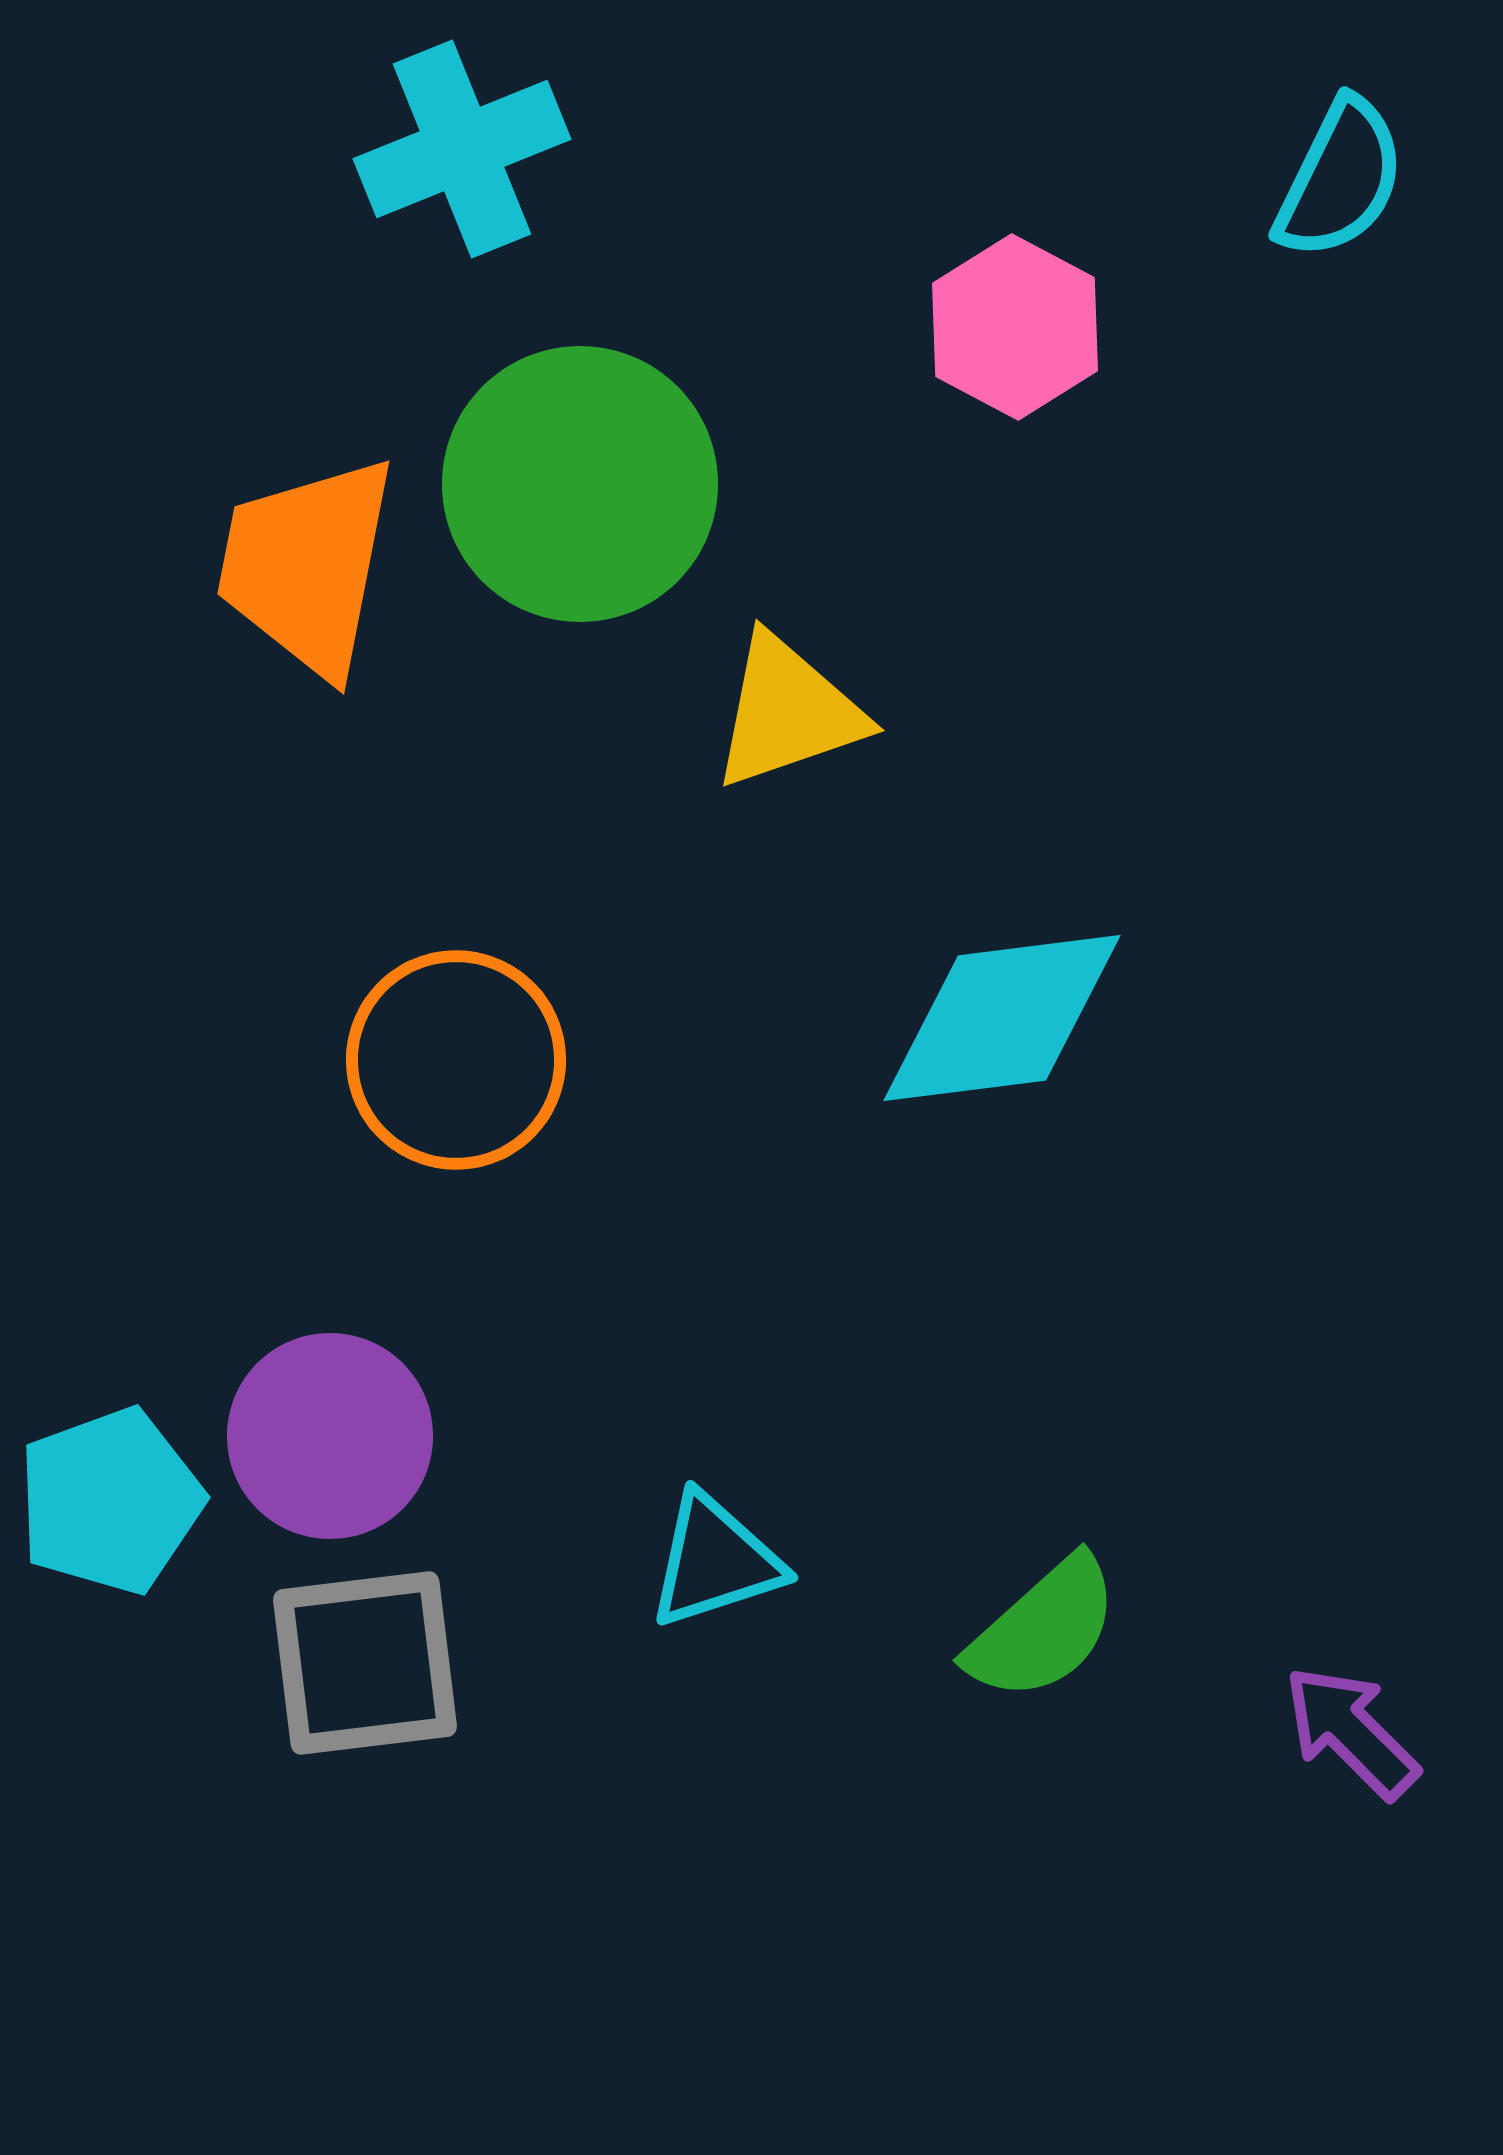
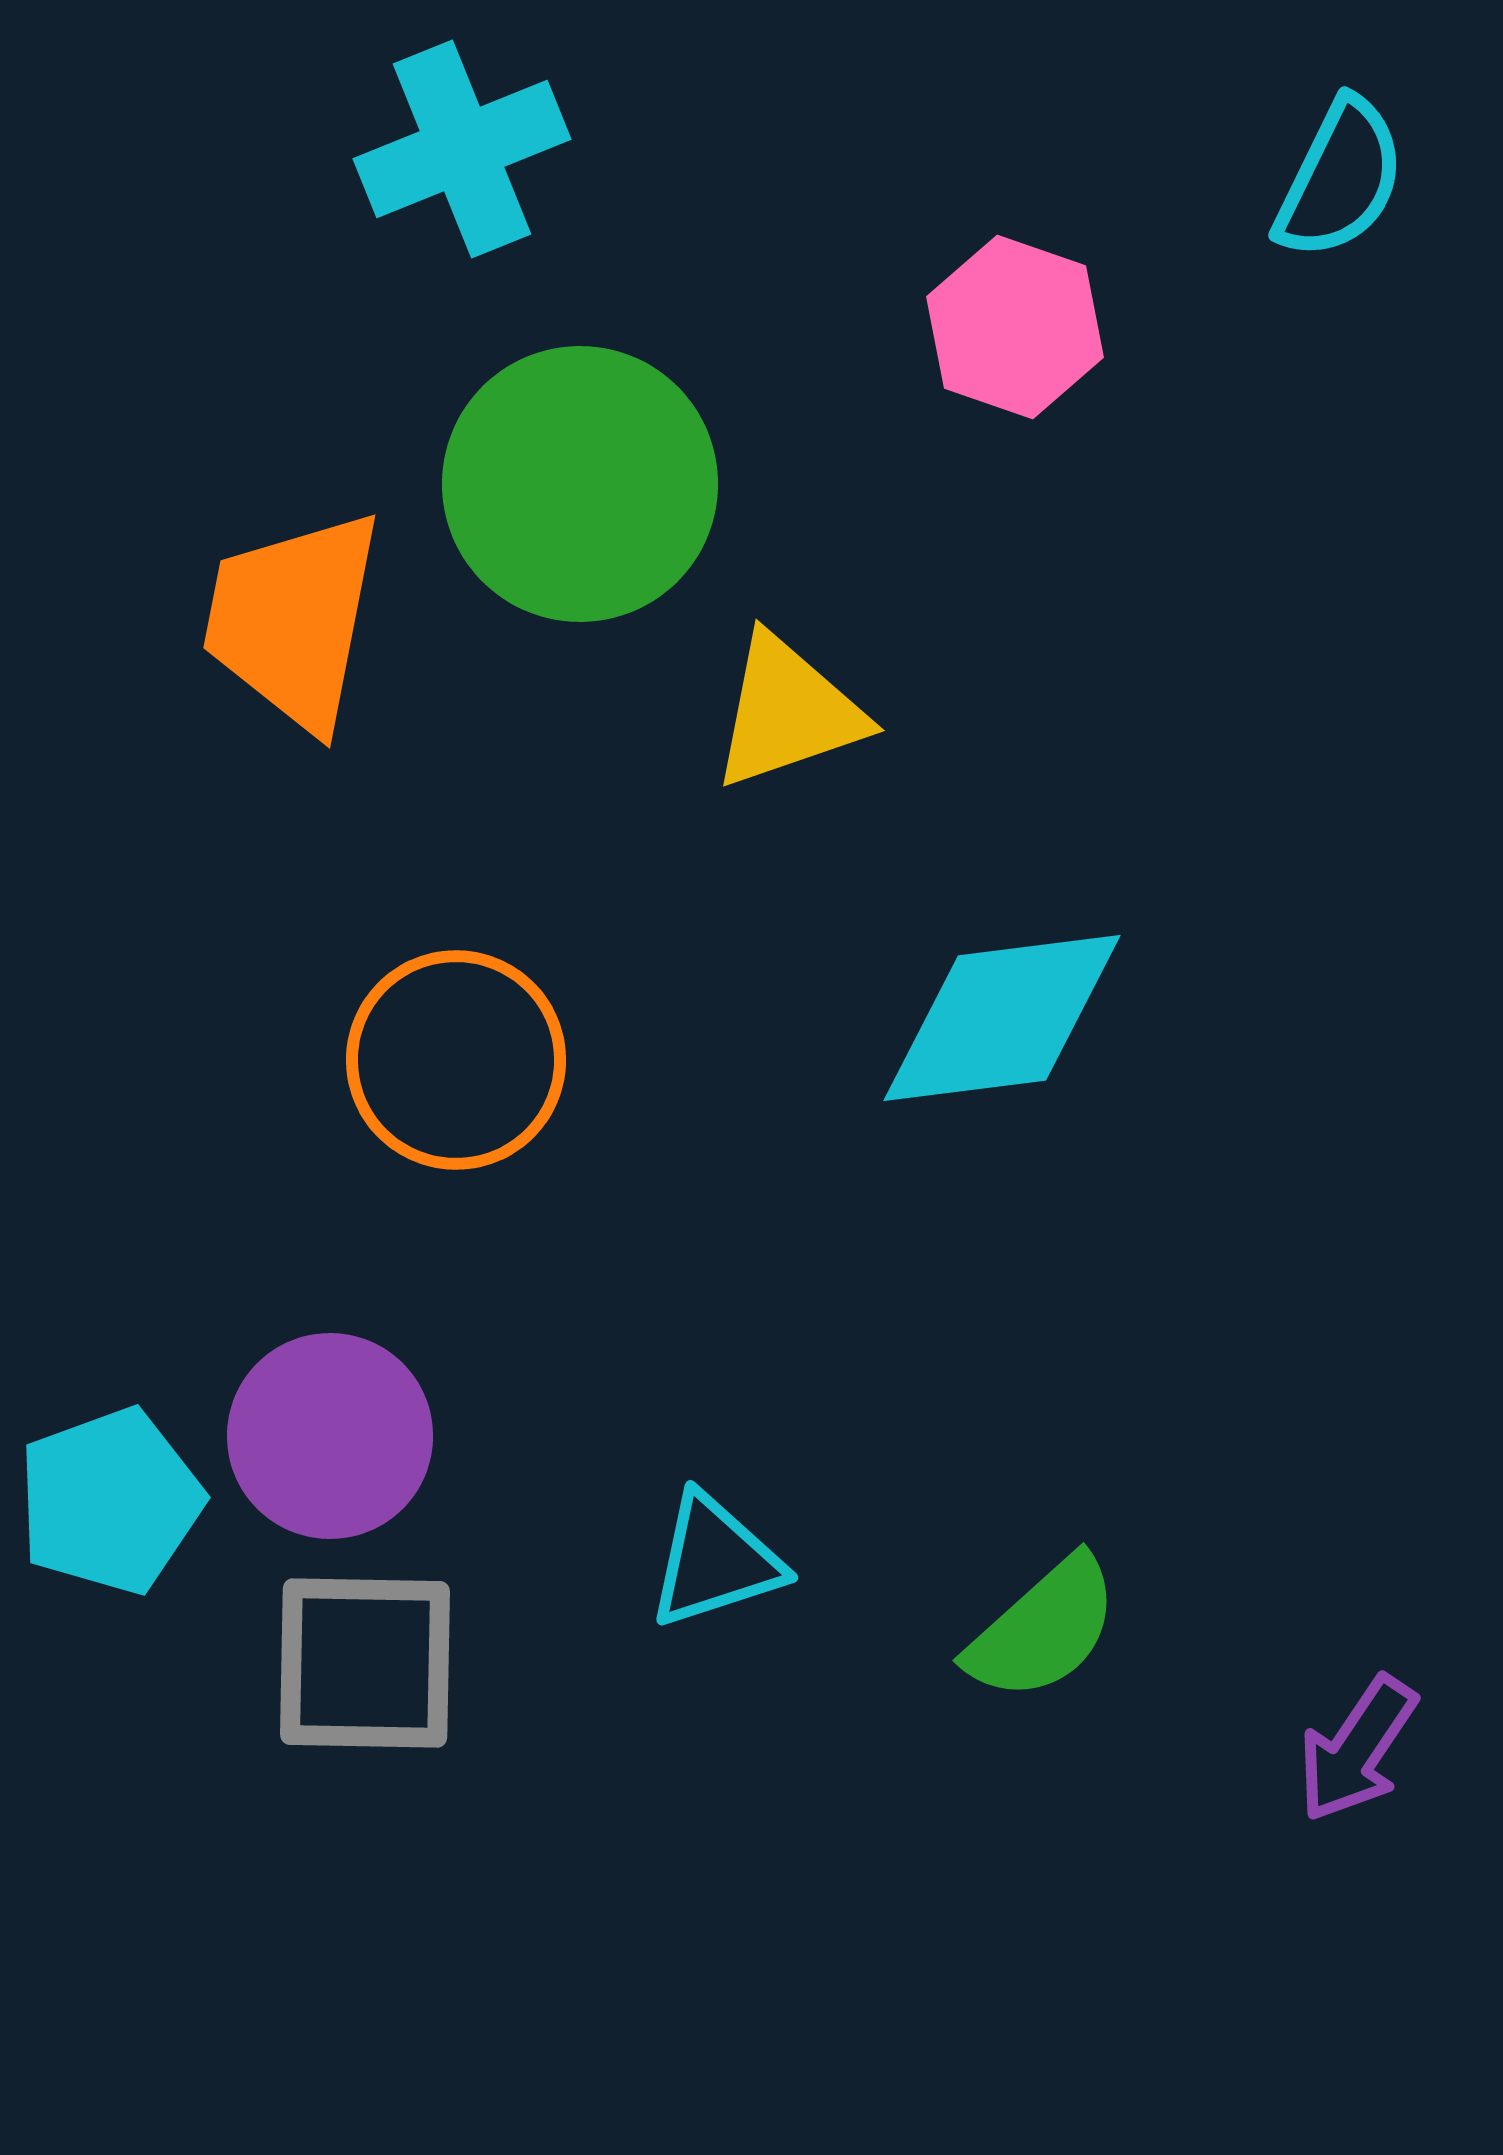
pink hexagon: rotated 9 degrees counterclockwise
orange trapezoid: moved 14 px left, 54 px down
gray square: rotated 8 degrees clockwise
purple arrow: moved 6 px right, 17 px down; rotated 101 degrees counterclockwise
